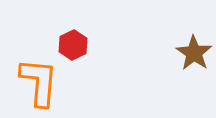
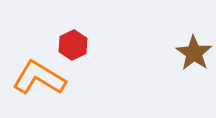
orange L-shape: moved 4 px up; rotated 64 degrees counterclockwise
